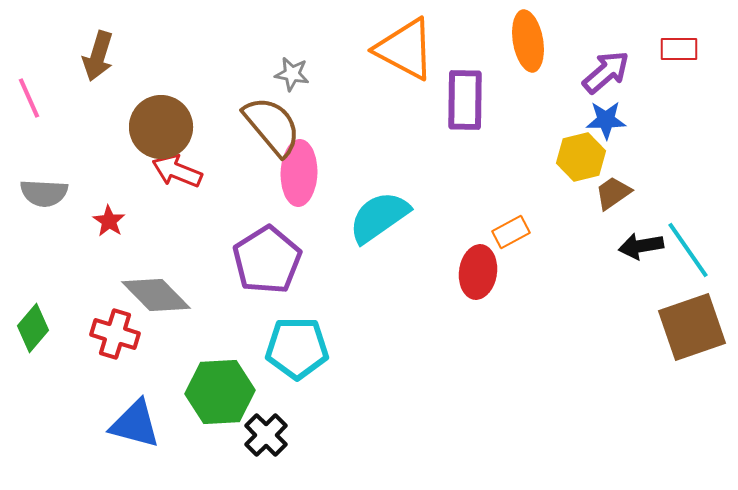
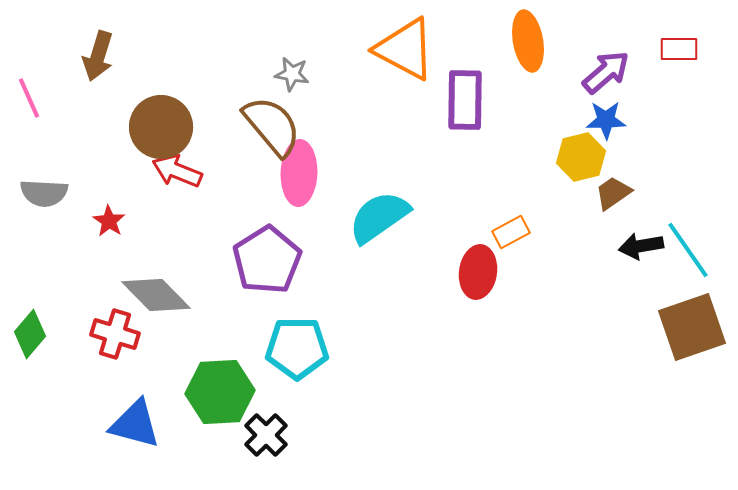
green diamond: moved 3 px left, 6 px down
